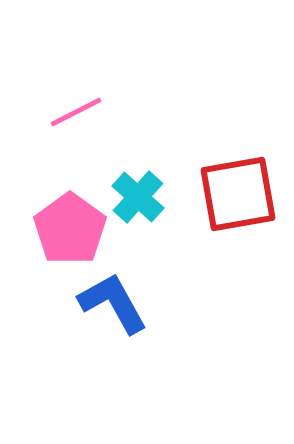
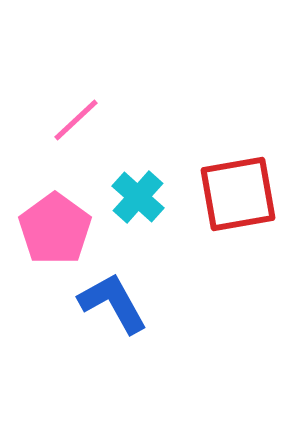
pink line: moved 8 px down; rotated 16 degrees counterclockwise
pink pentagon: moved 15 px left
